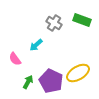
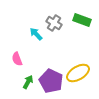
cyan arrow: moved 11 px up; rotated 88 degrees clockwise
pink semicircle: moved 2 px right; rotated 16 degrees clockwise
